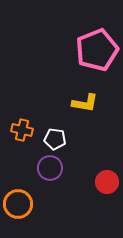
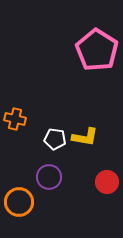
pink pentagon: rotated 18 degrees counterclockwise
yellow L-shape: moved 34 px down
orange cross: moved 7 px left, 11 px up
purple circle: moved 1 px left, 9 px down
orange circle: moved 1 px right, 2 px up
